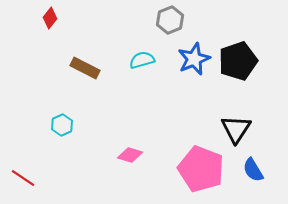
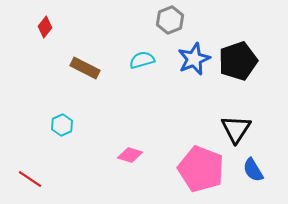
red diamond: moved 5 px left, 9 px down
red line: moved 7 px right, 1 px down
